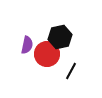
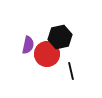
purple semicircle: moved 1 px right
black line: rotated 42 degrees counterclockwise
